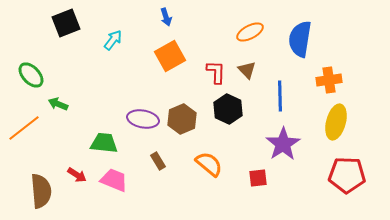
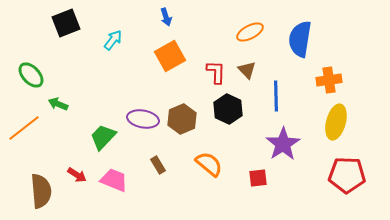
blue line: moved 4 px left
green trapezoid: moved 1 px left, 6 px up; rotated 52 degrees counterclockwise
brown rectangle: moved 4 px down
